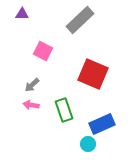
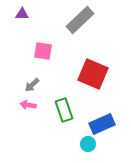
pink square: rotated 18 degrees counterclockwise
pink arrow: moved 3 px left
